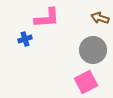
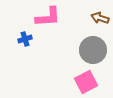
pink L-shape: moved 1 px right, 1 px up
